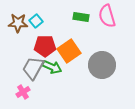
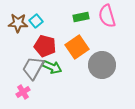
green rectangle: rotated 21 degrees counterclockwise
red pentagon: rotated 15 degrees clockwise
orange square: moved 8 px right, 4 px up
